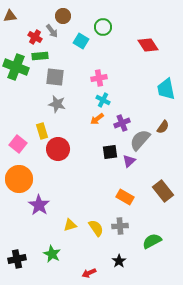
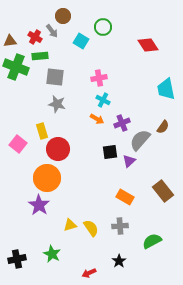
brown triangle: moved 25 px down
orange arrow: rotated 112 degrees counterclockwise
orange circle: moved 28 px right, 1 px up
yellow semicircle: moved 5 px left
